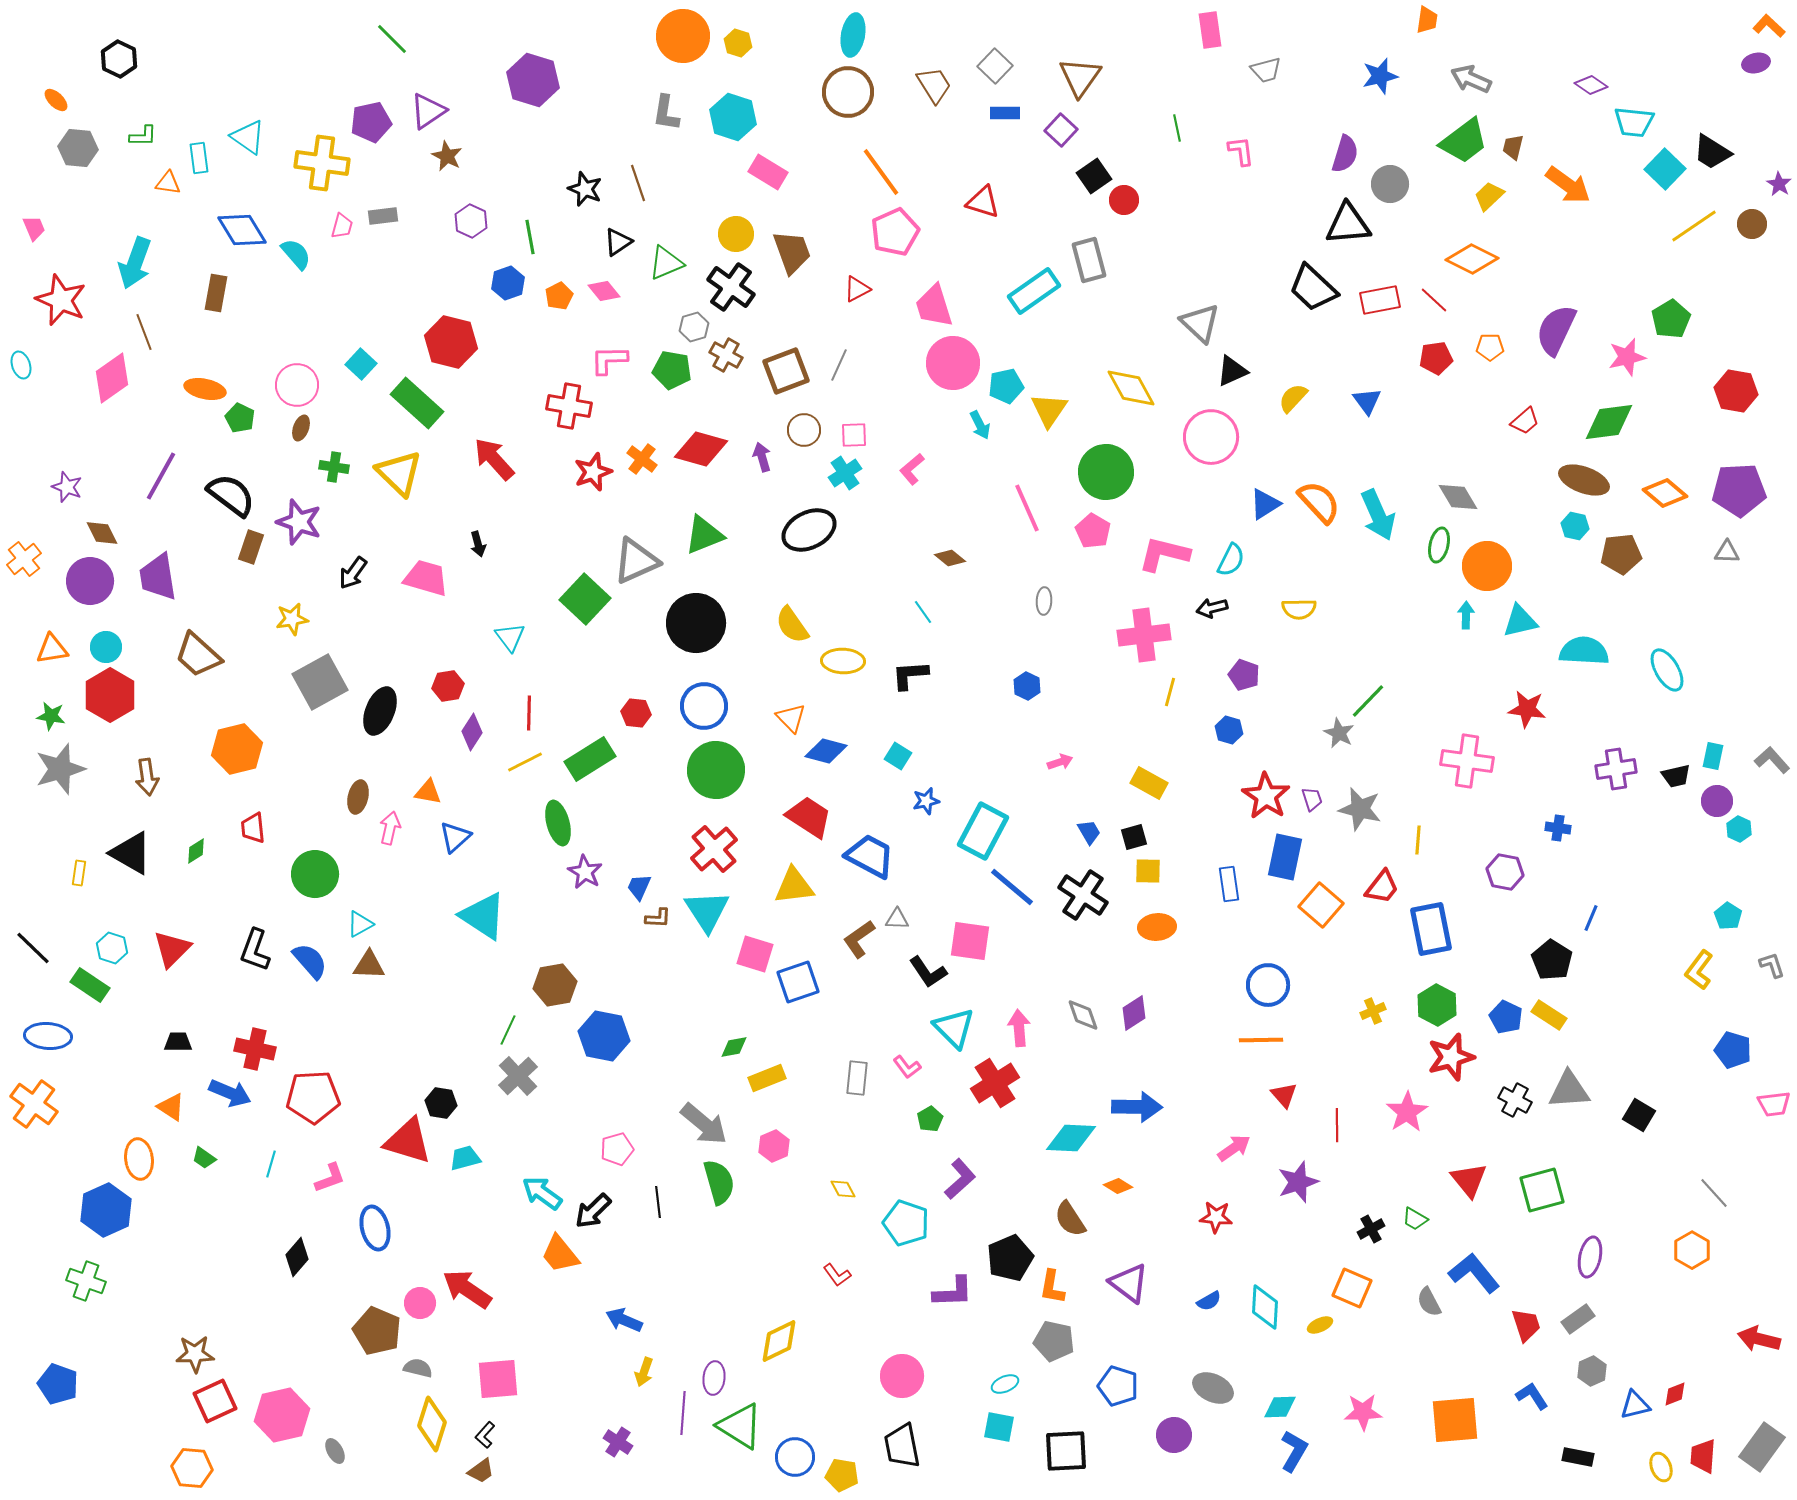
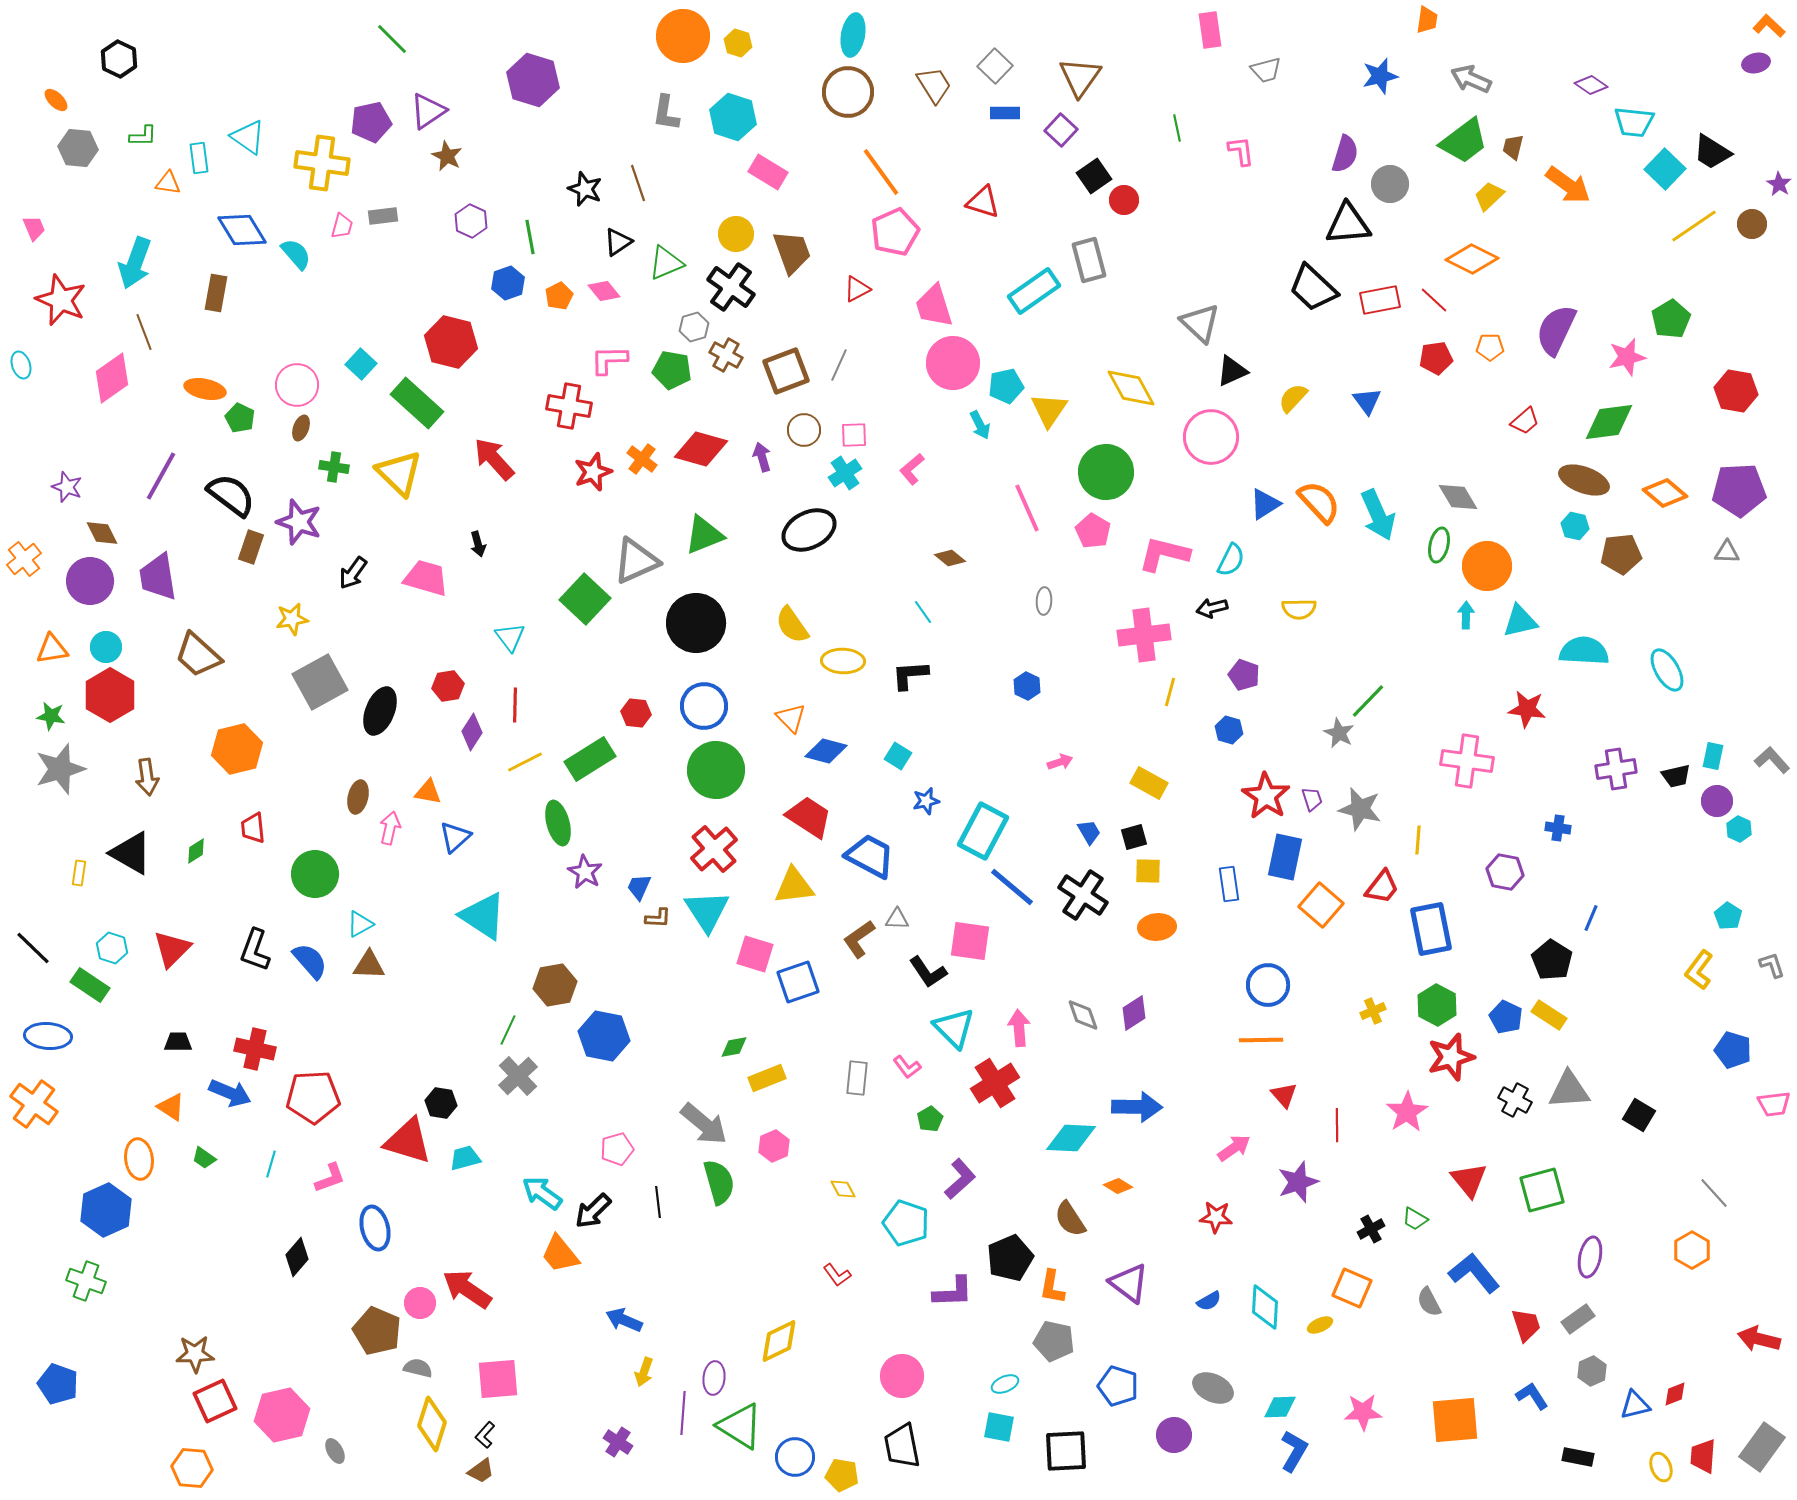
red line at (529, 713): moved 14 px left, 8 px up
